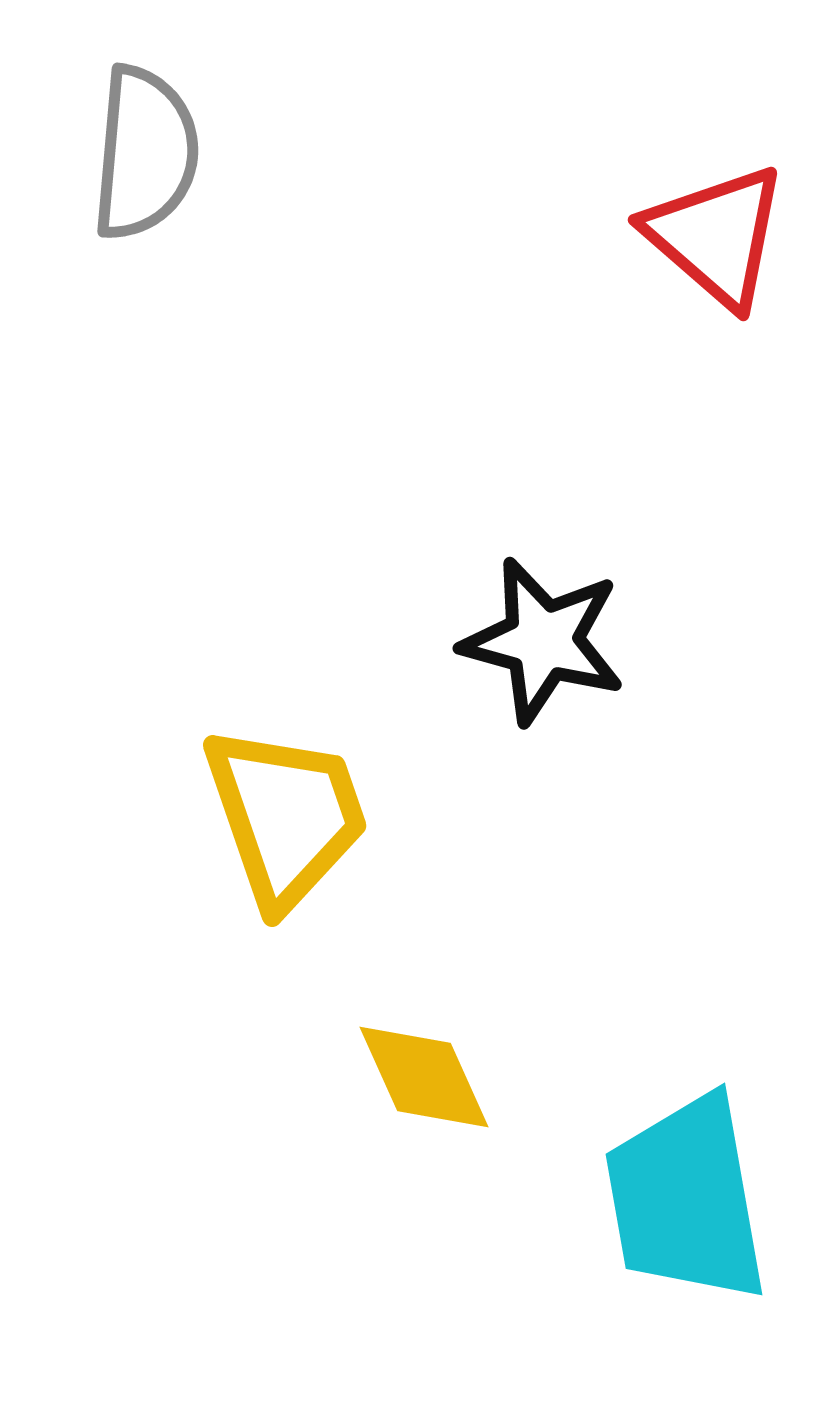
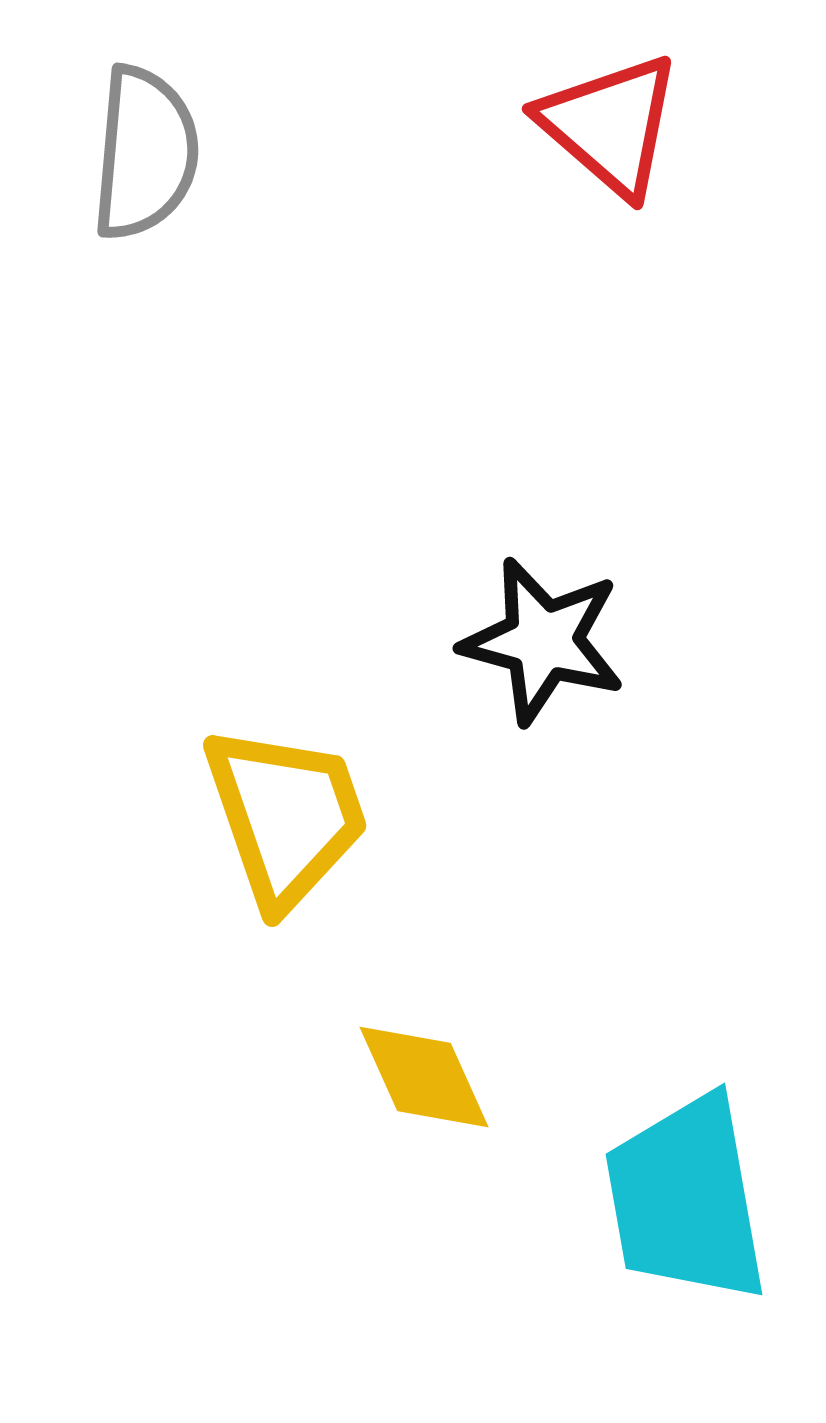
red triangle: moved 106 px left, 111 px up
